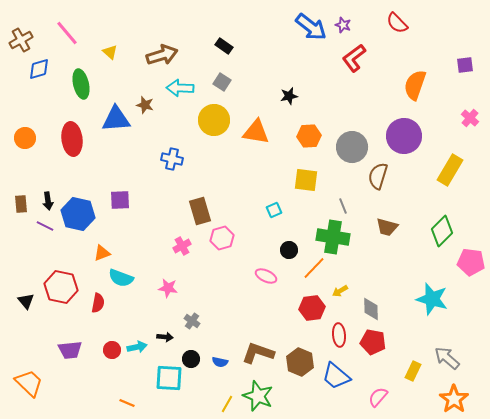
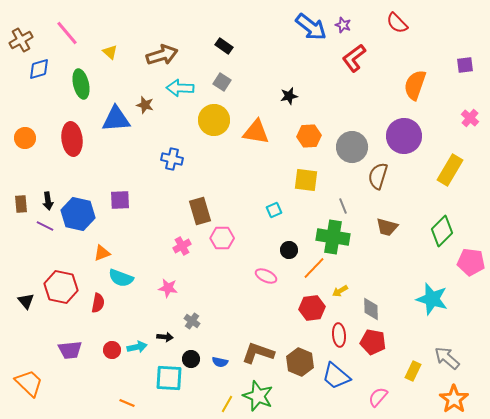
pink hexagon at (222, 238): rotated 15 degrees clockwise
